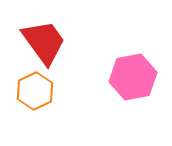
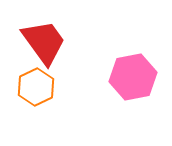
orange hexagon: moved 1 px right, 4 px up
